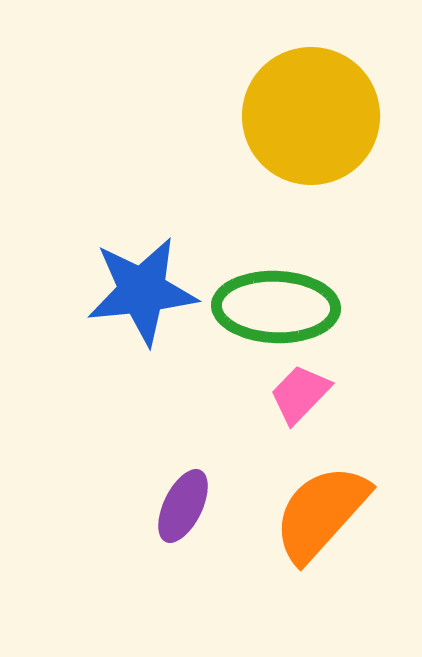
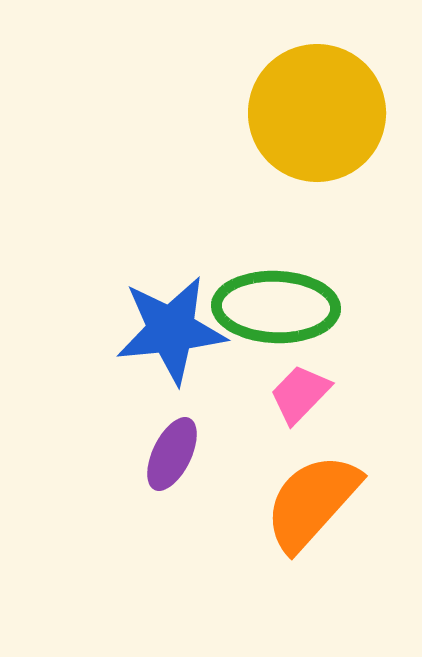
yellow circle: moved 6 px right, 3 px up
blue star: moved 29 px right, 39 px down
purple ellipse: moved 11 px left, 52 px up
orange semicircle: moved 9 px left, 11 px up
